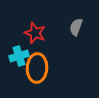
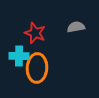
gray semicircle: rotated 60 degrees clockwise
cyan cross: rotated 18 degrees clockwise
